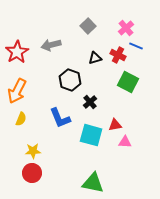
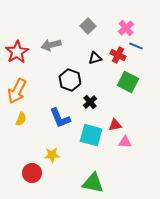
yellow star: moved 19 px right, 4 px down
